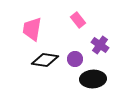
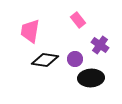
pink trapezoid: moved 2 px left, 2 px down
black ellipse: moved 2 px left, 1 px up
